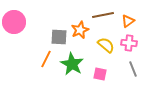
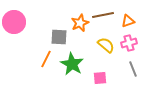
orange triangle: rotated 16 degrees clockwise
orange star: moved 7 px up
pink cross: rotated 21 degrees counterclockwise
pink square: moved 4 px down; rotated 16 degrees counterclockwise
